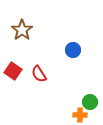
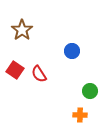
blue circle: moved 1 px left, 1 px down
red square: moved 2 px right, 1 px up
green circle: moved 11 px up
